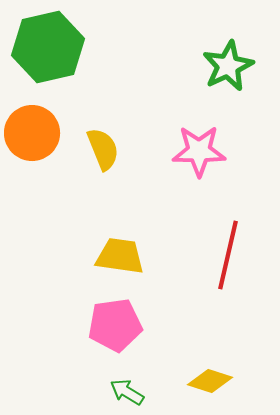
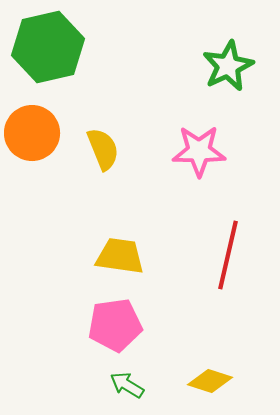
green arrow: moved 7 px up
